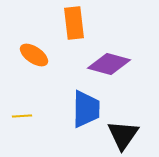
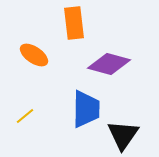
yellow line: moved 3 px right; rotated 36 degrees counterclockwise
